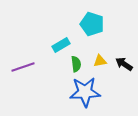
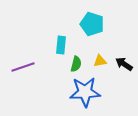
cyan rectangle: rotated 54 degrees counterclockwise
green semicircle: rotated 21 degrees clockwise
